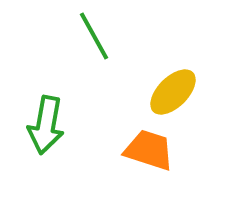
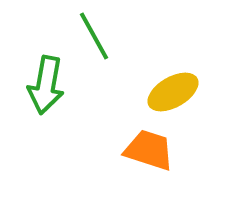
yellow ellipse: rotated 15 degrees clockwise
green arrow: moved 40 px up
